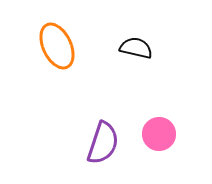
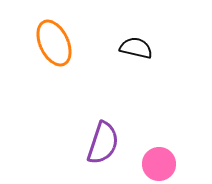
orange ellipse: moved 3 px left, 3 px up
pink circle: moved 30 px down
